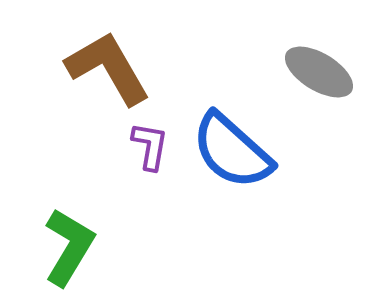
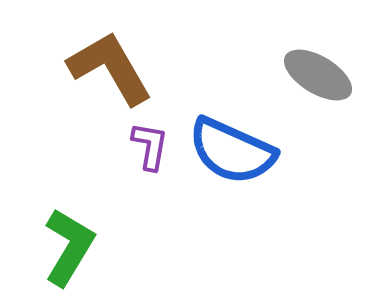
brown L-shape: moved 2 px right
gray ellipse: moved 1 px left, 3 px down
blue semicircle: rotated 18 degrees counterclockwise
